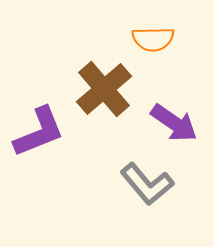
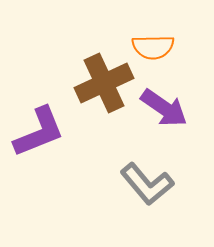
orange semicircle: moved 8 px down
brown cross: moved 6 px up; rotated 16 degrees clockwise
purple arrow: moved 10 px left, 15 px up
